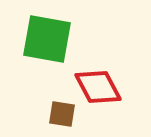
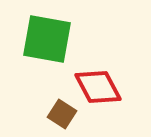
brown square: rotated 24 degrees clockwise
